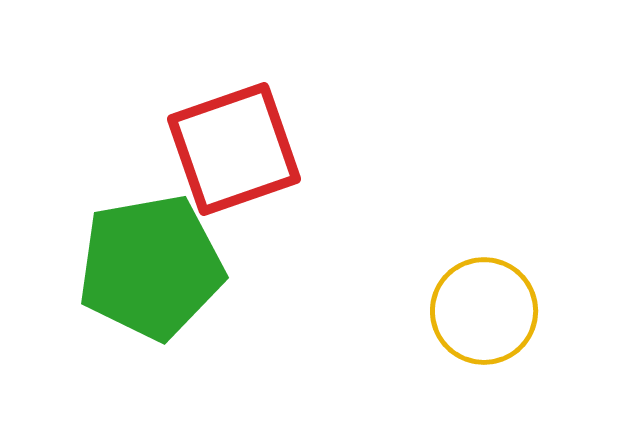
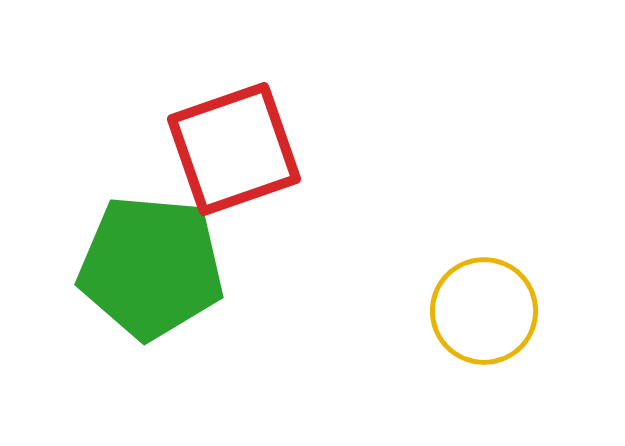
green pentagon: rotated 15 degrees clockwise
